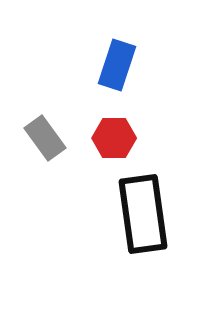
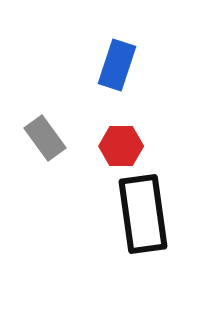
red hexagon: moved 7 px right, 8 px down
